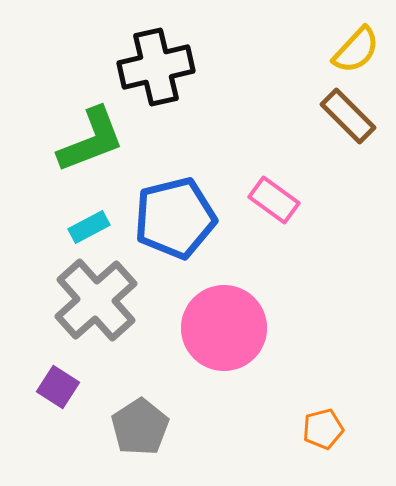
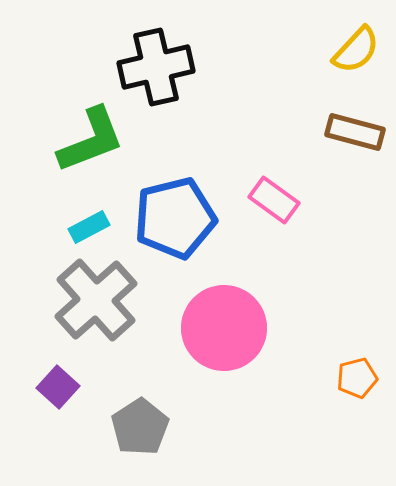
brown rectangle: moved 7 px right, 16 px down; rotated 30 degrees counterclockwise
purple square: rotated 9 degrees clockwise
orange pentagon: moved 34 px right, 51 px up
